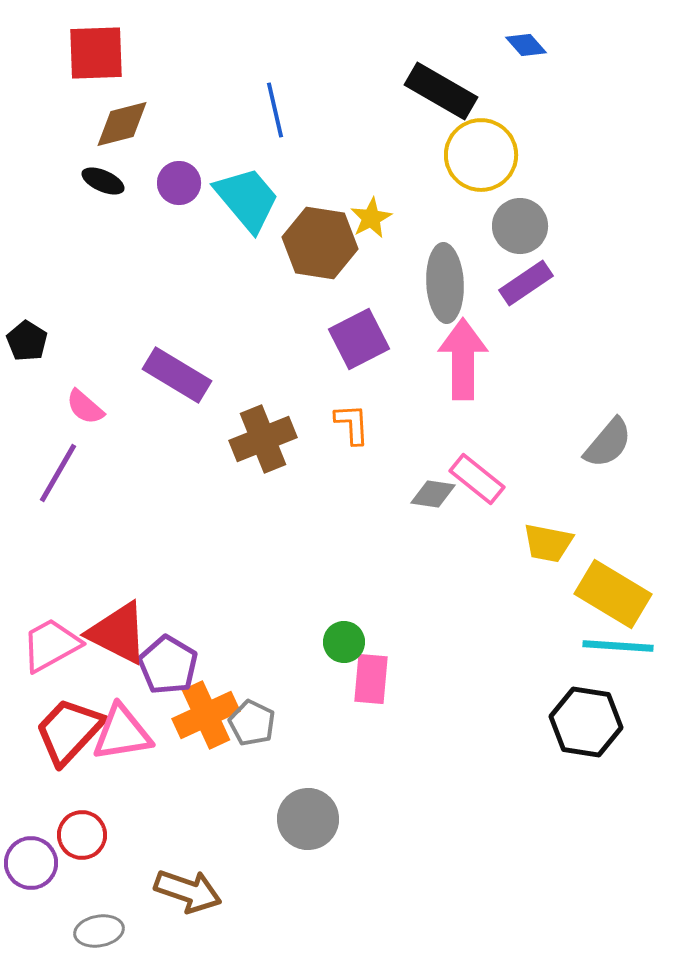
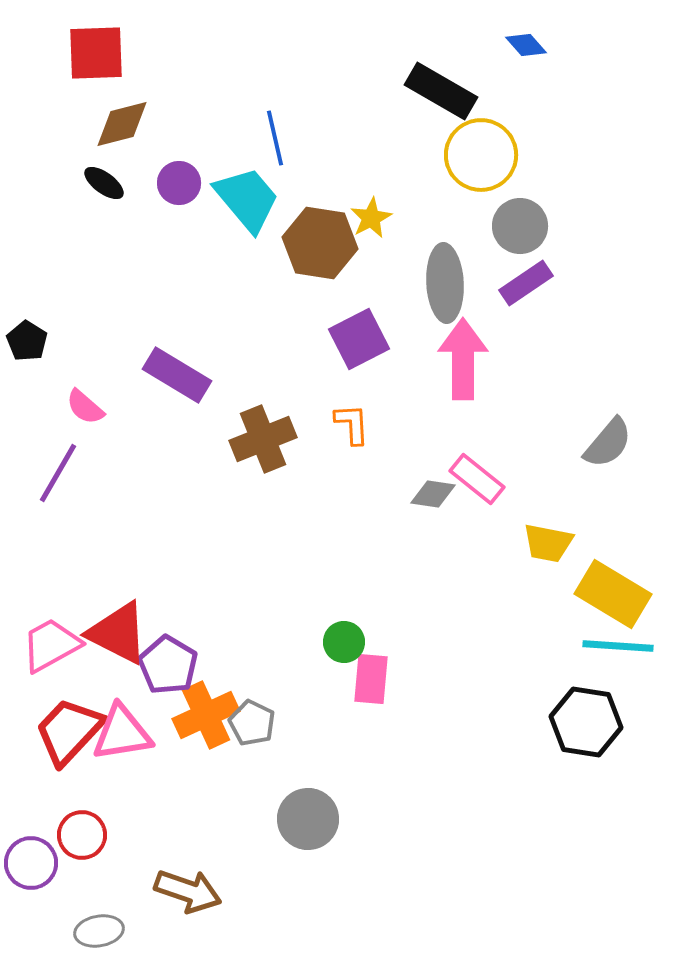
blue line at (275, 110): moved 28 px down
black ellipse at (103, 181): moved 1 px right, 2 px down; rotated 12 degrees clockwise
